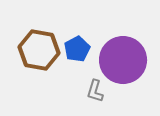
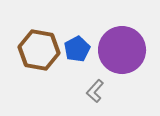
purple circle: moved 1 px left, 10 px up
gray L-shape: rotated 25 degrees clockwise
